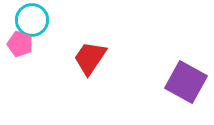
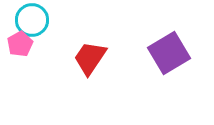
pink pentagon: rotated 25 degrees clockwise
purple square: moved 17 px left, 29 px up; rotated 30 degrees clockwise
